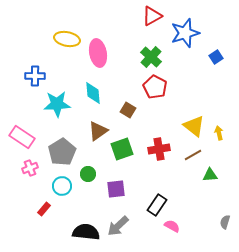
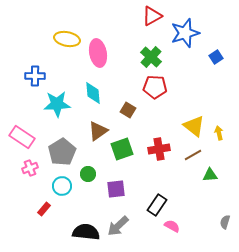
red pentagon: rotated 25 degrees counterclockwise
